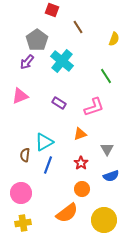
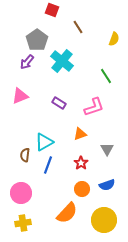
blue semicircle: moved 4 px left, 9 px down
orange semicircle: rotated 10 degrees counterclockwise
